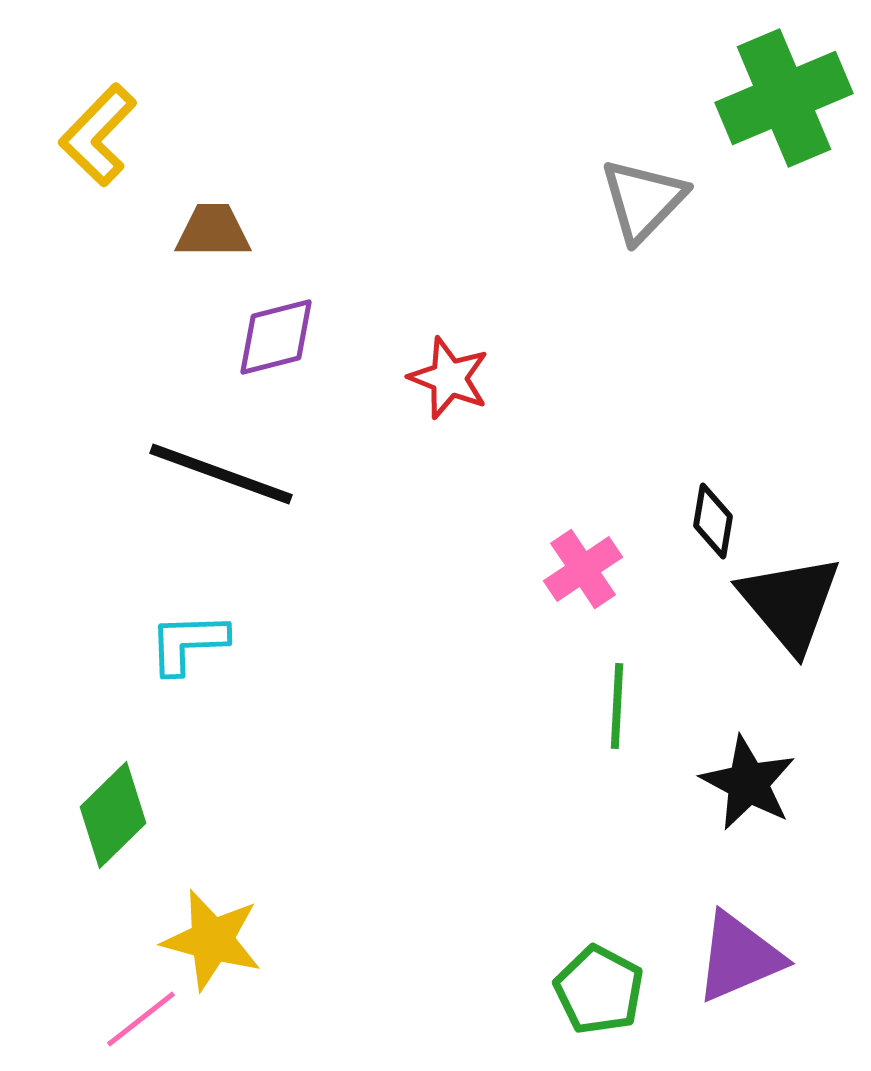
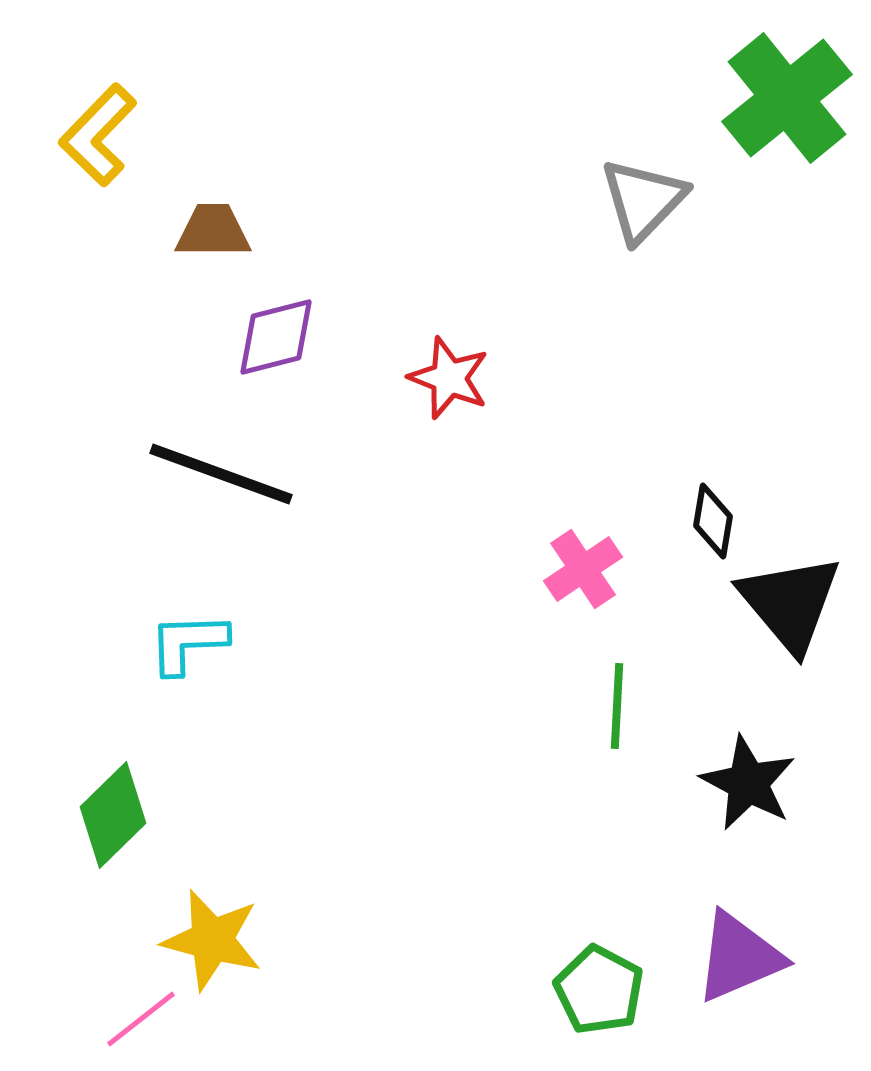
green cross: moved 3 px right; rotated 16 degrees counterclockwise
